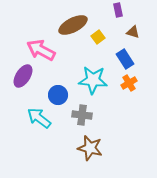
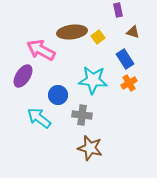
brown ellipse: moved 1 px left, 7 px down; rotated 20 degrees clockwise
